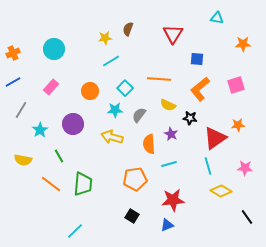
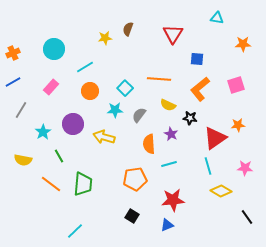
cyan line at (111, 61): moved 26 px left, 6 px down
cyan star at (40, 130): moved 3 px right, 2 px down
yellow arrow at (112, 137): moved 8 px left
